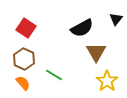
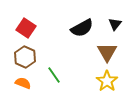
black triangle: moved 1 px left, 5 px down
brown triangle: moved 11 px right
brown hexagon: moved 1 px right, 2 px up
green line: rotated 24 degrees clockwise
orange semicircle: rotated 28 degrees counterclockwise
